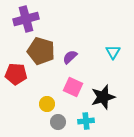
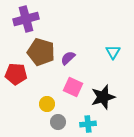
brown pentagon: moved 1 px down
purple semicircle: moved 2 px left, 1 px down
cyan cross: moved 2 px right, 3 px down
